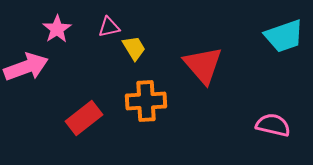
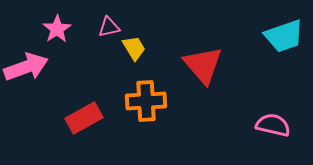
red rectangle: rotated 9 degrees clockwise
